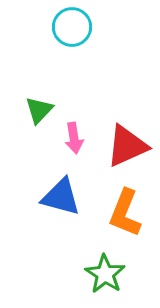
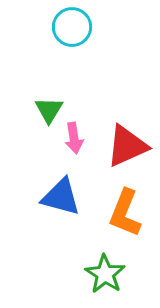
green triangle: moved 10 px right; rotated 12 degrees counterclockwise
